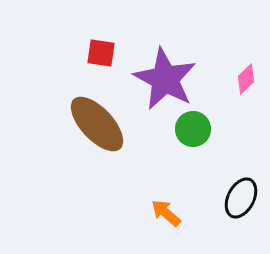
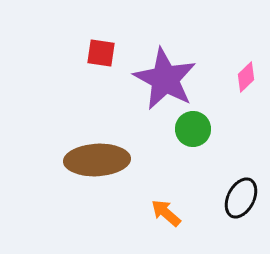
pink diamond: moved 2 px up
brown ellipse: moved 36 px down; rotated 50 degrees counterclockwise
